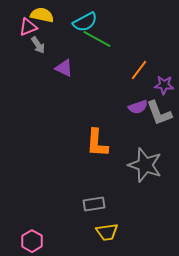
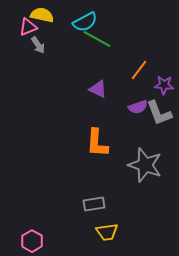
purple triangle: moved 34 px right, 21 px down
